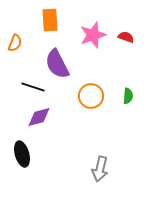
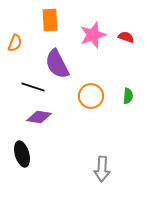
purple diamond: rotated 25 degrees clockwise
gray arrow: moved 2 px right; rotated 10 degrees counterclockwise
